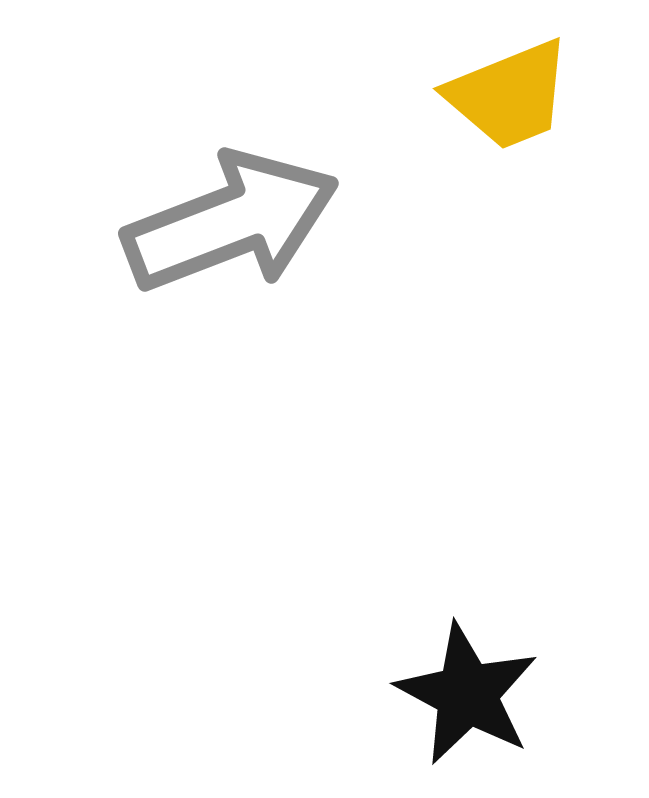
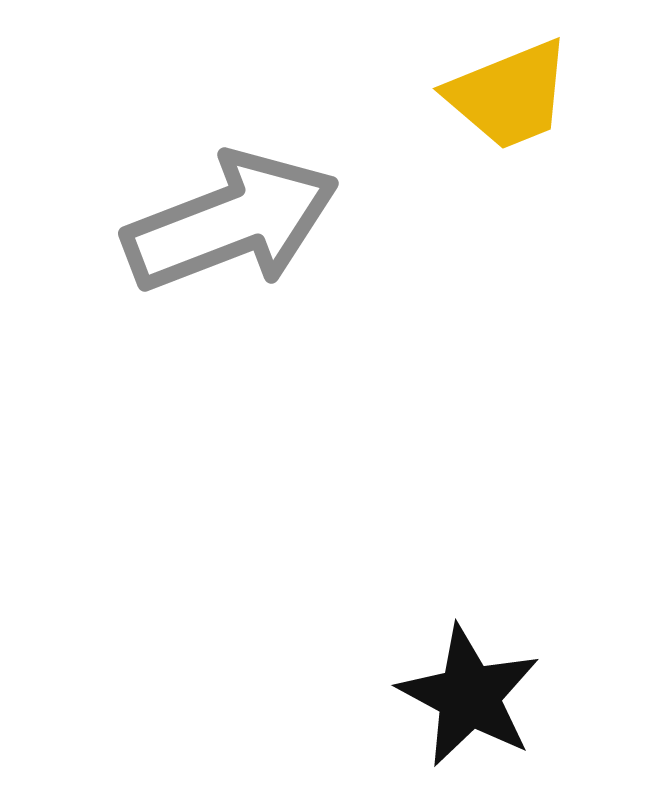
black star: moved 2 px right, 2 px down
